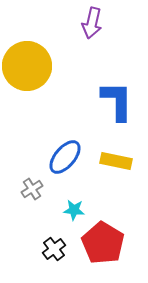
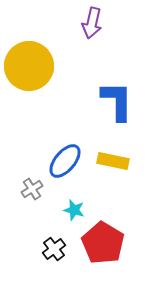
yellow circle: moved 2 px right
blue ellipse: moved 4 px down
yellow rectangle: moved 3 px left
cyan star: rotated 10 degrees clockwise
